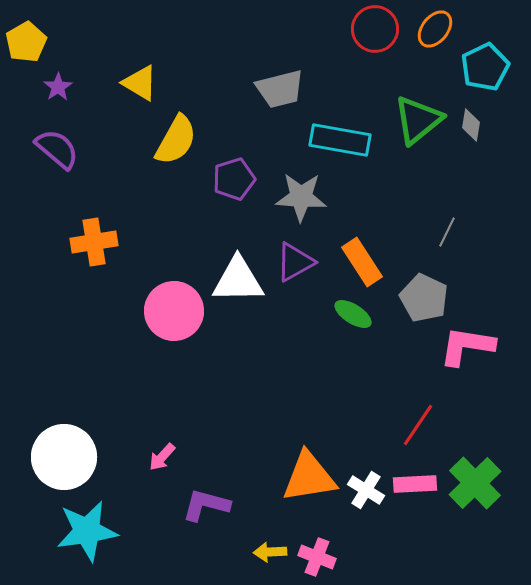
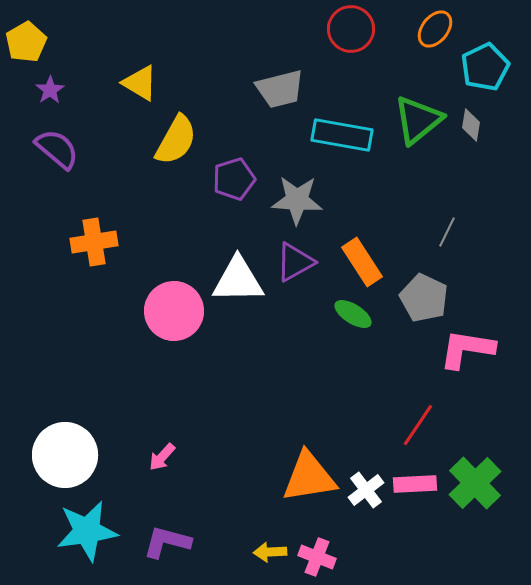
red circle: moved 24 px left
purple star: moved 8 px left, 3 px down
cyan rectangle: moved 2 px right, 5 px up
gray star: moved 4 px left, 3 px down
pink L-shape: moved 3 px down
white circle: moved 1 px right, 2 px up
white cross: rotated 21 degrees clockwise
purple L-shape: moved 39 px left, 37 px down
